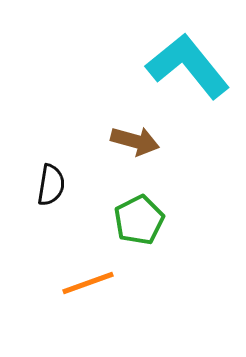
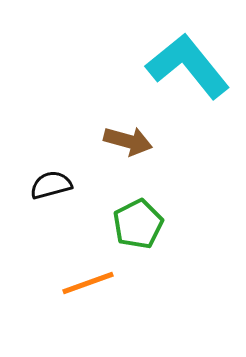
brown arrow: moved 7 px left
black semicircle: rotated 114 degrees counterclockwise
green pentagon: moved 1 px left, 4 px down
